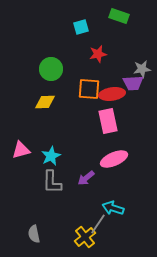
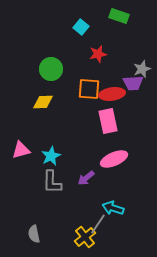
cyan square: rotated 35 degrees counterclockwise
gray star: rotated 12 degrees counterclockwise
yellow diamond: moved 2 px left
